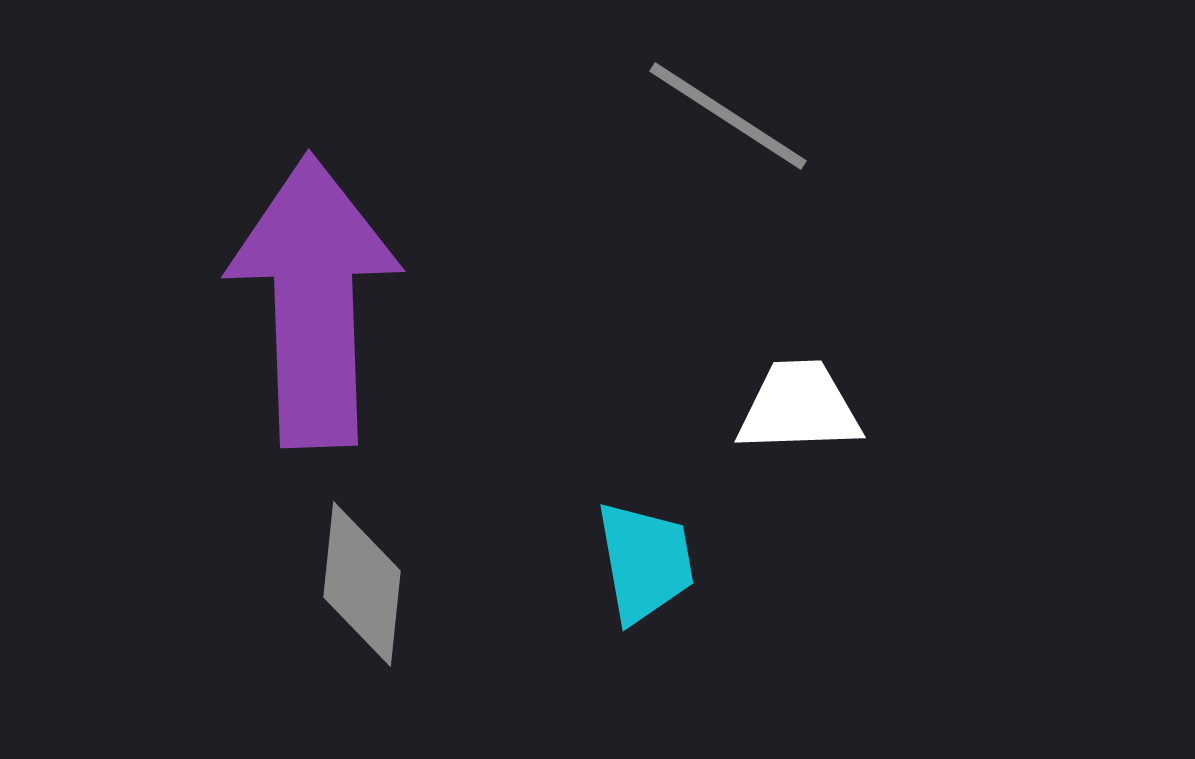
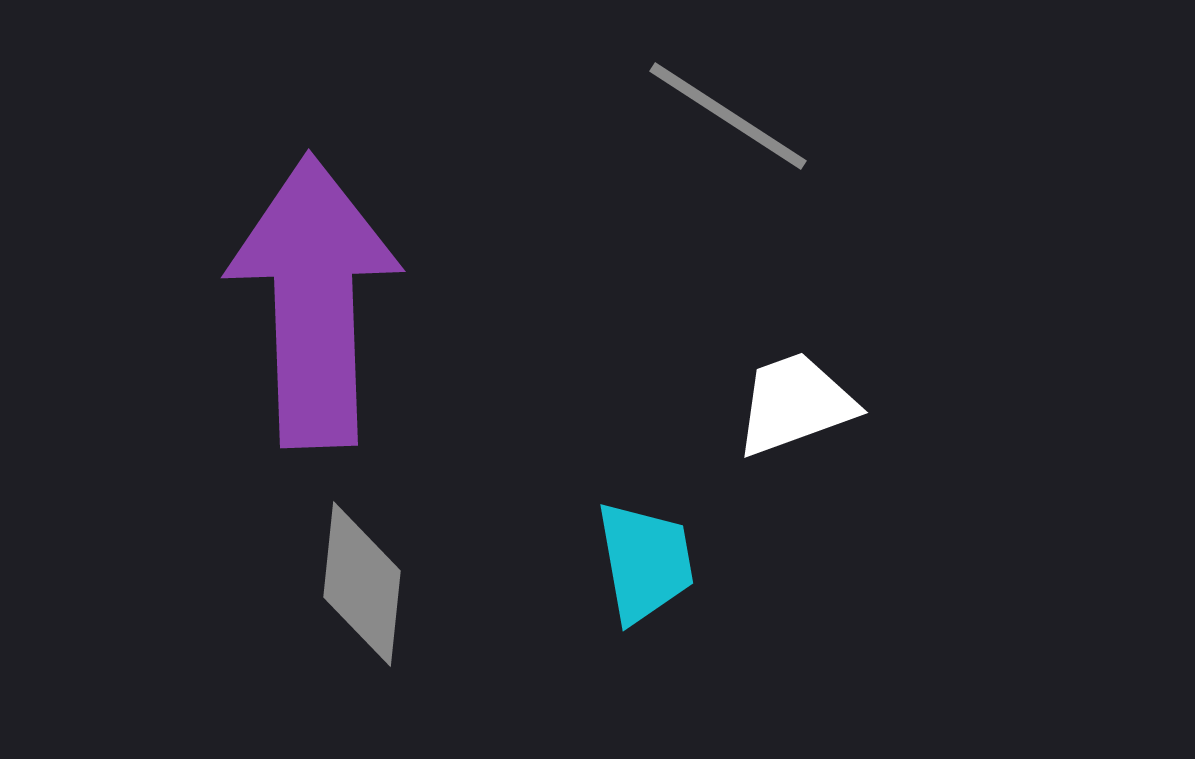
white trapezoid: moved 4 px left, 3 px up; rotated 18 degrees counterclockwise
